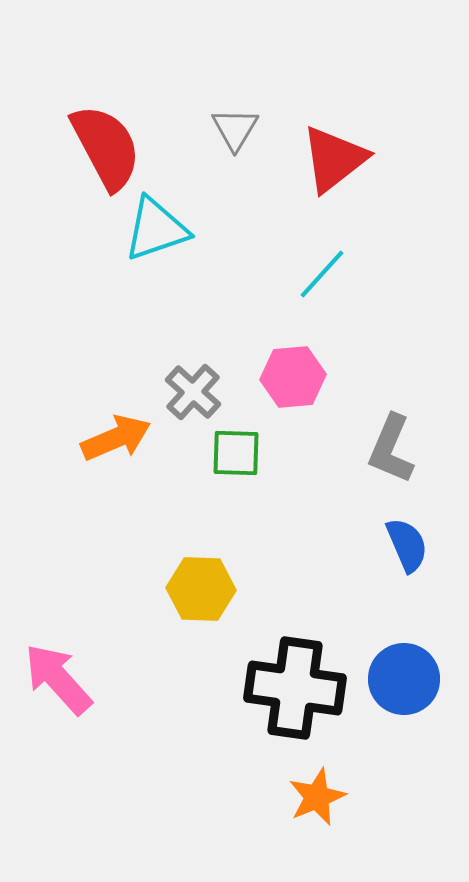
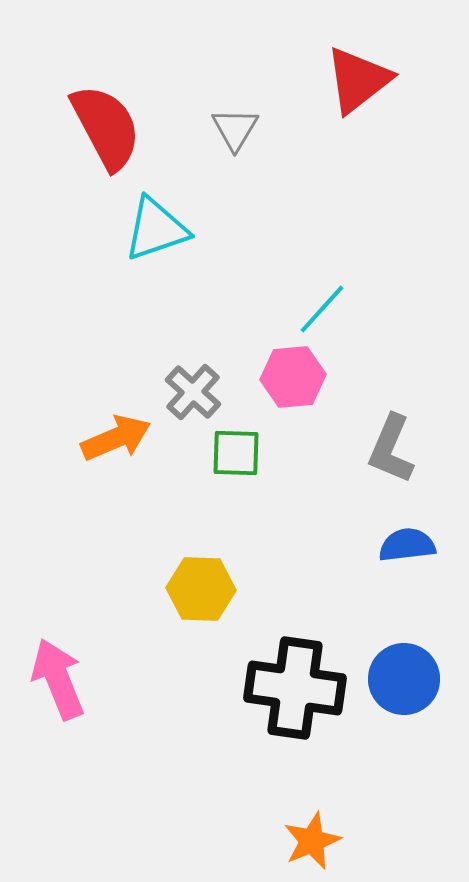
red semicircle: moved 20 px up
red triangle: moved 24 px right, 79 px up
cyan line: moved 35 px down
blue semicircle: rotated 74 degrees counterclockwise
pink arrow: rotated 20 degrees clockwise
orange star: moved 5 px left, 44 px down
